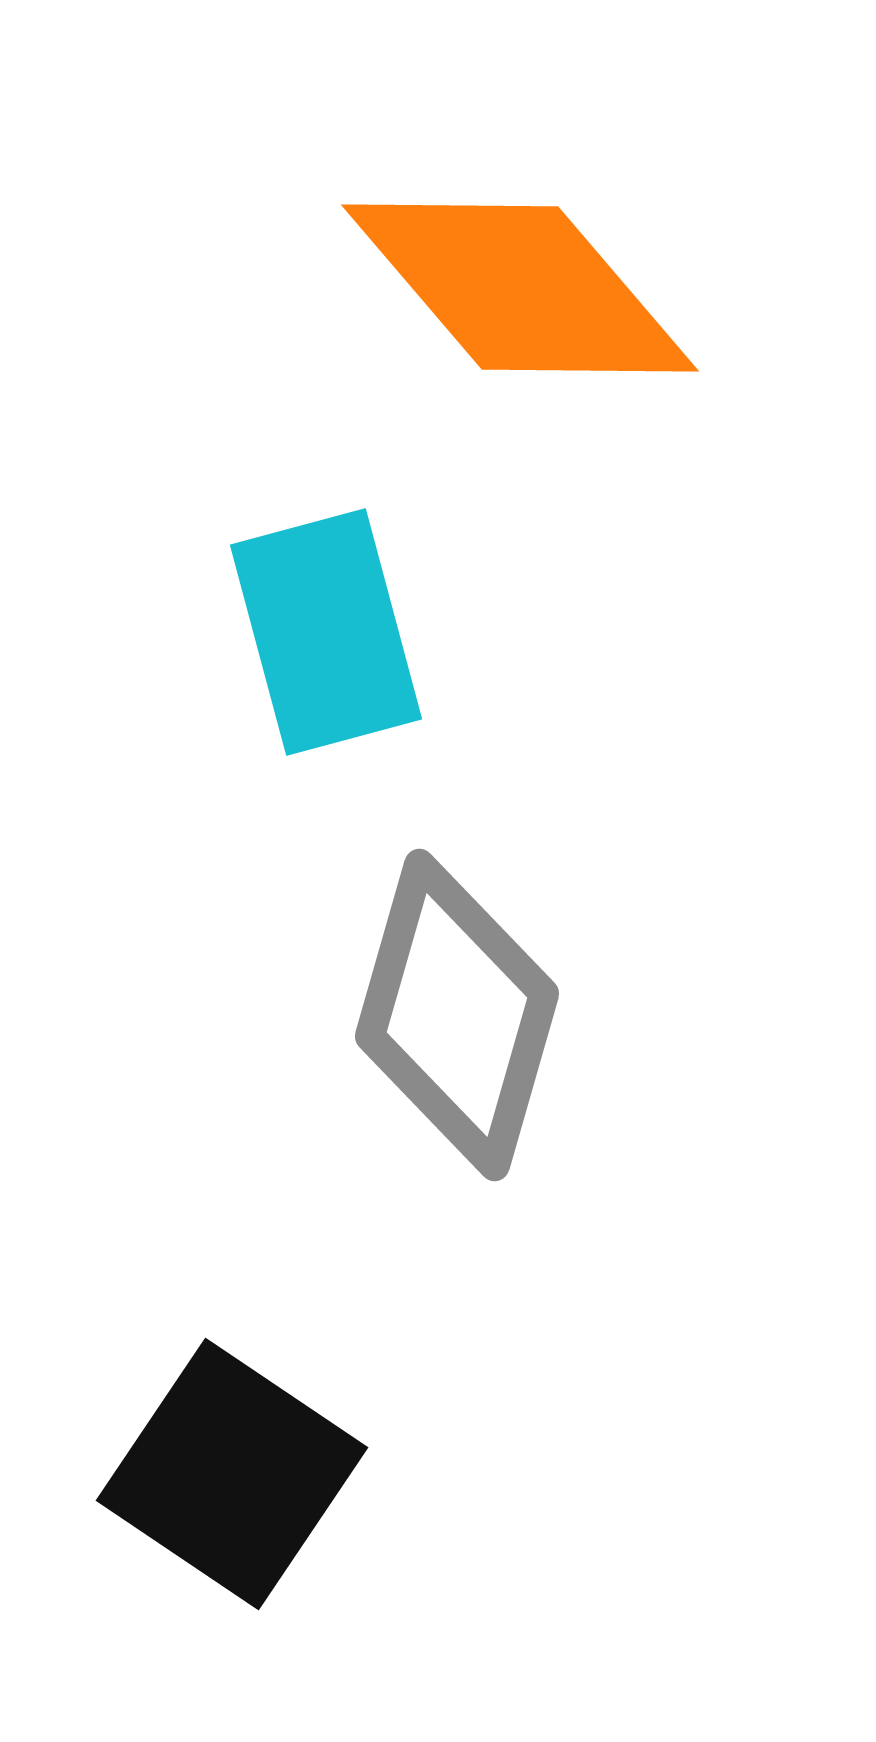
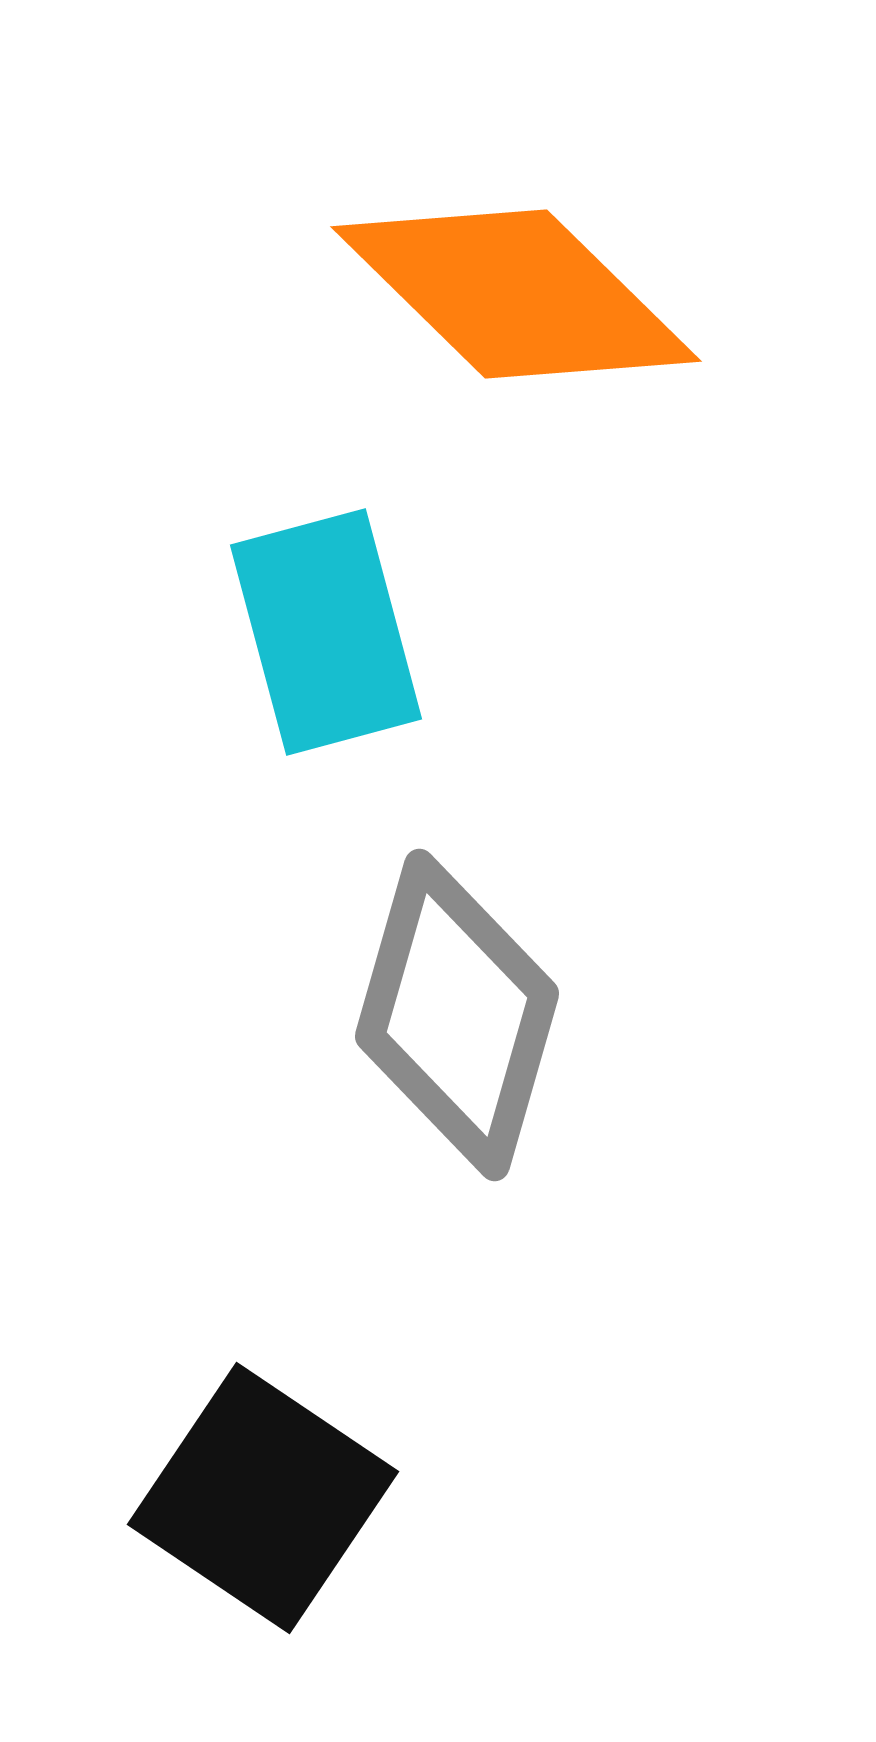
orange diamond: moved 4 px left, 6 px down; rotated 5 degrees counterclockwise
black square: moved 31 px right, 24 px down
